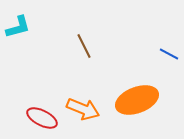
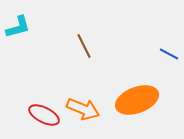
red ellipse: moved 2 px right, 3 px up
